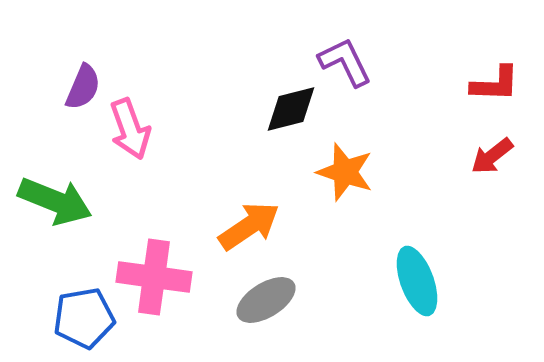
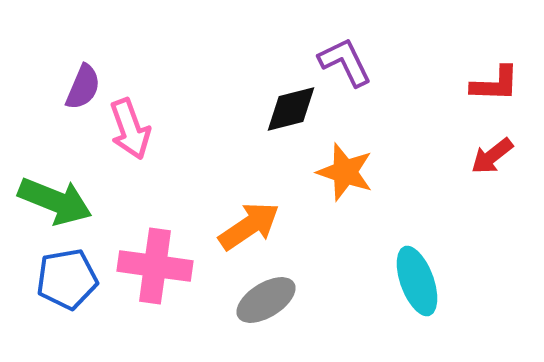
pink cross: moved 1 px right, 11 px up
blue pentagon: moved 17 px left, 39 px up
